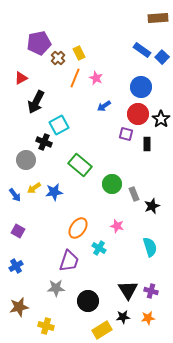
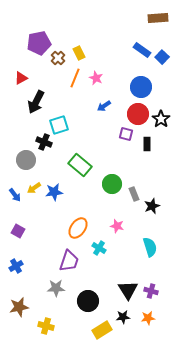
cyan square at (59, 125): rotated 12 degrees clockwise
